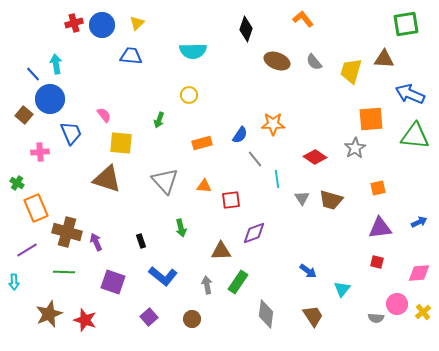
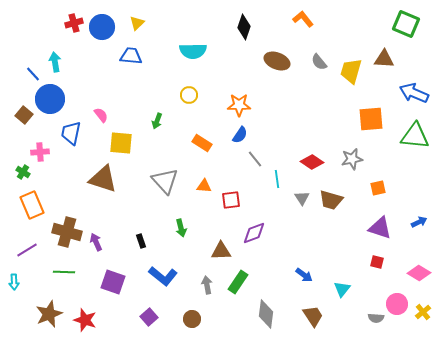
green square at (406, 24): rotated 32 degrees clockwise
blue circle at (102, 25): moved 2 px down
black diamond at (246, 29): moved 2 px left, 2 px up
gray semicircle at (314, 62): moved 5 px right
cyan arrow at (56, 64): moved 1 px left, 2 px up
blue arrow at (410, 94): moved 4 px right, 1 px up
pink semicircle at (104, 115): moved 3 px left
green arrow at (159, 120): moved 2 px left, 1 px down
orange star at (273, 124): moved 34 px left, 19 px up
blue trapezoid at (71, 133): rotated 145 degrees counterclockwise
orange rectangle at (202, 143): rotated 48 degrees clockwise
gray star at (355, 148): moved 3 px left, 11 px down; rotated 20 degrees clockwise
red diamond at (315, 157): moved 3 px left, 5 px down
brown triangle at (107, 179): moved 4 px left
green cross at (17, 183): moved 6 px right, 11 px up
orange rectangle at (36, 208): moved 4 px left, 3 px up
purple triangle at (380, 228): rotated 25 degrees clockwise
blue arrow at (308, 271): moved 4 px left, 4 px down
pink diamond at (419, 273): rotated 35 degrees clockwise
